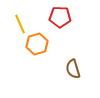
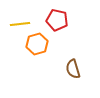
red pentagon: moved 3 px left, 3 px down; rotated 10 degrees clockwise
yellow line: rotated 72 degrees counterclockwise
